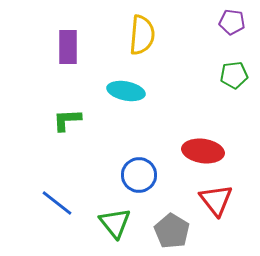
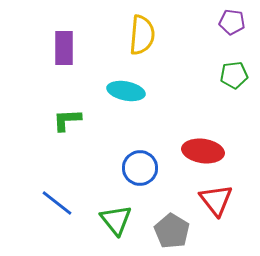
purple rectangle: moved 4 px left, 1 px down
blue circle: moved 1 px right, 7 px up
green triangle: moved 1 px right, 3 px up
